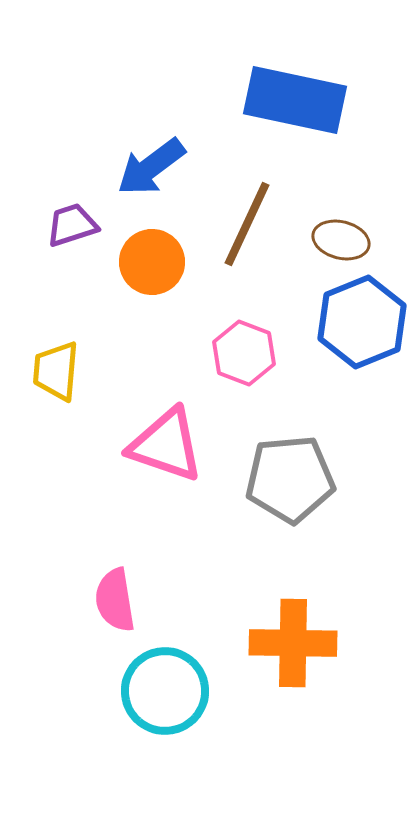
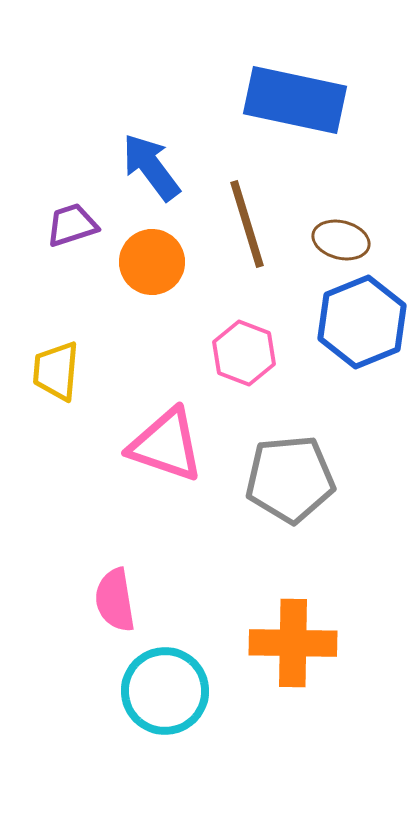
blue arrow: rotated 90 degrees clockwise
brown line: rotated 42 degrees counterclockwise
